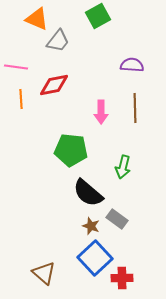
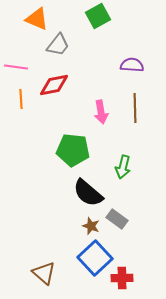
gray trapezoid: moved 4 px down
pink arrow: rotated 10 degrees counterclockwise
green pentagon: moved 2 px right
